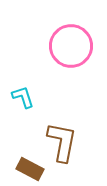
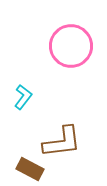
cyan L-shape: rotated 55 degrees clockwise
brown L-shape: rotated 72 degrees clockwise
